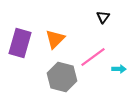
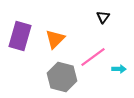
purple rectangle: moved 7 px up
